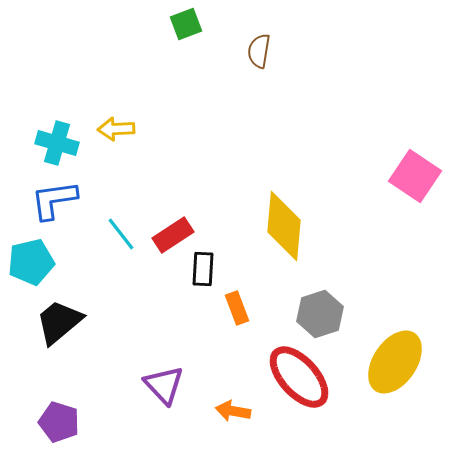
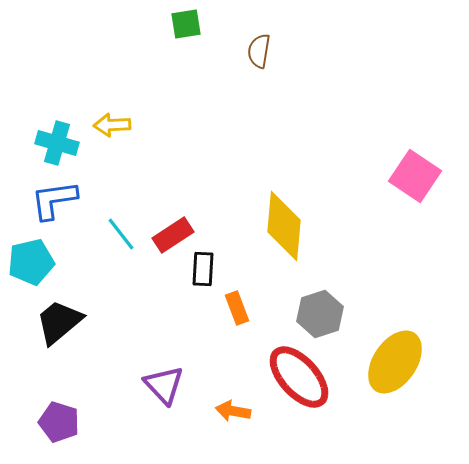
green square: rotated 12 degrees clockwise
yellow arrow: moved 4 px left, 4 px up
